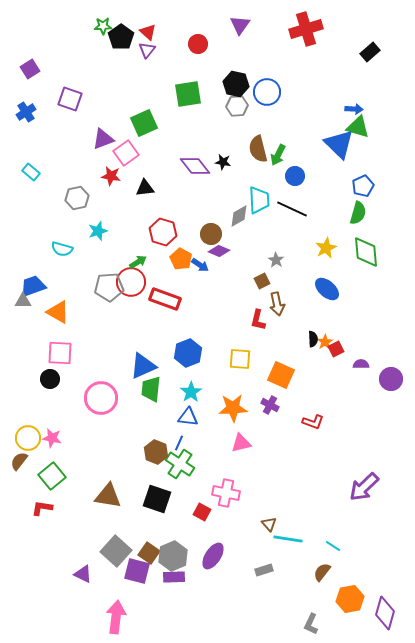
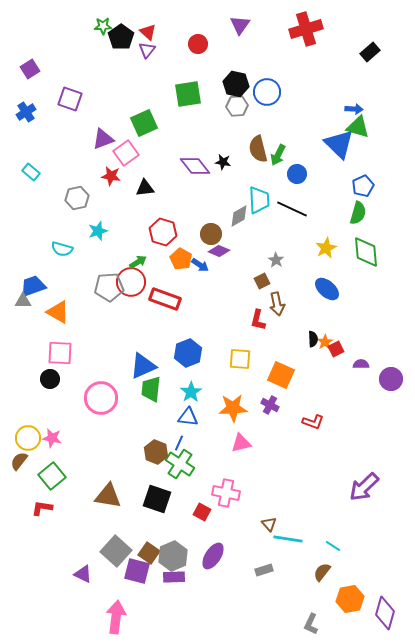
blue circle at (295, 176): moved 2 px right, 2 px up
